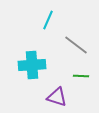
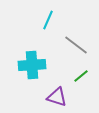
green line: rotated 42 degrees counterclockwise
